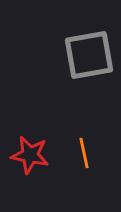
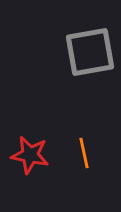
gray square: moved 1 px right, 3 px up
